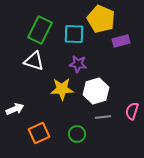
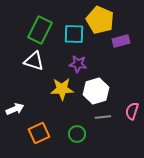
yellow pentagon: moved 1 px left, 1 px down
